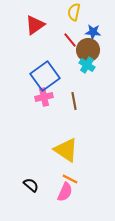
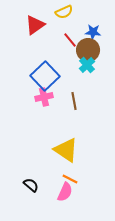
yellow semicircle: moved 10 px left; rotated 126 degrees counterclockwise
cyan cross: rotated 14 degrees clockwise
blue square: rotated 8 degrees counterclockwise
